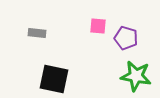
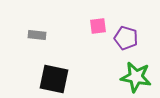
pink square: rotated 12 degrees counterclockwise
gray rectangle: moved 2 px down
green star: moved 1 px down
